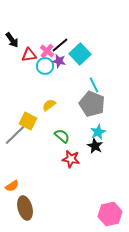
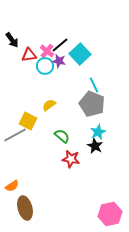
gray line: rotated 15 degrees clockwise
